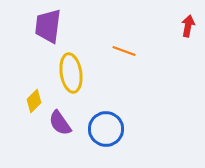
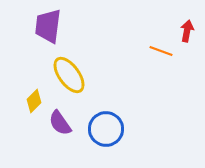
red arrow: moved 1 px left, 5 px down
orange line: moved 37 px right
yellow ellipse: moved 2 px left, 2 px down; rotated 27 degrees counterclockwise
